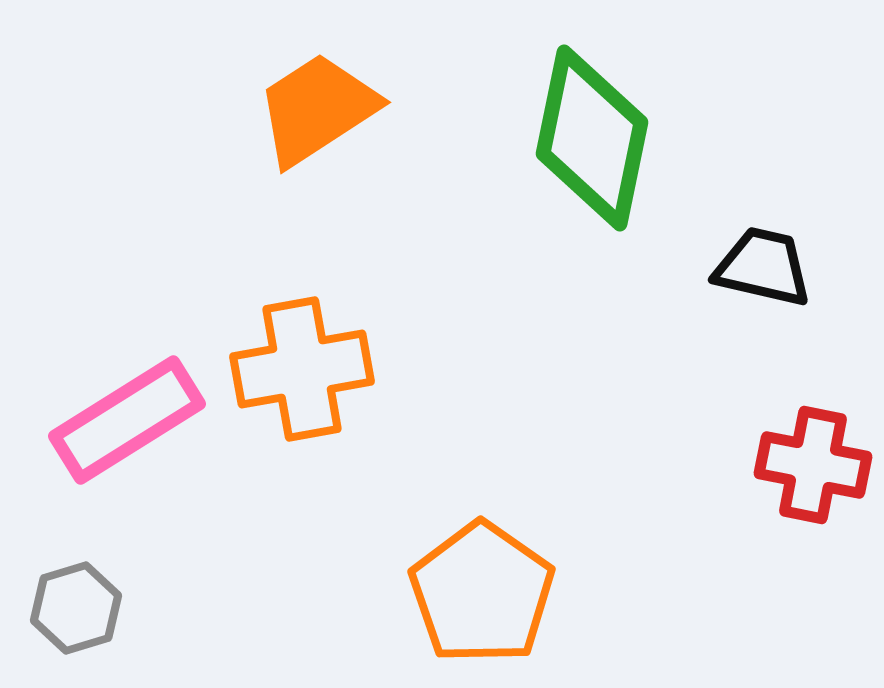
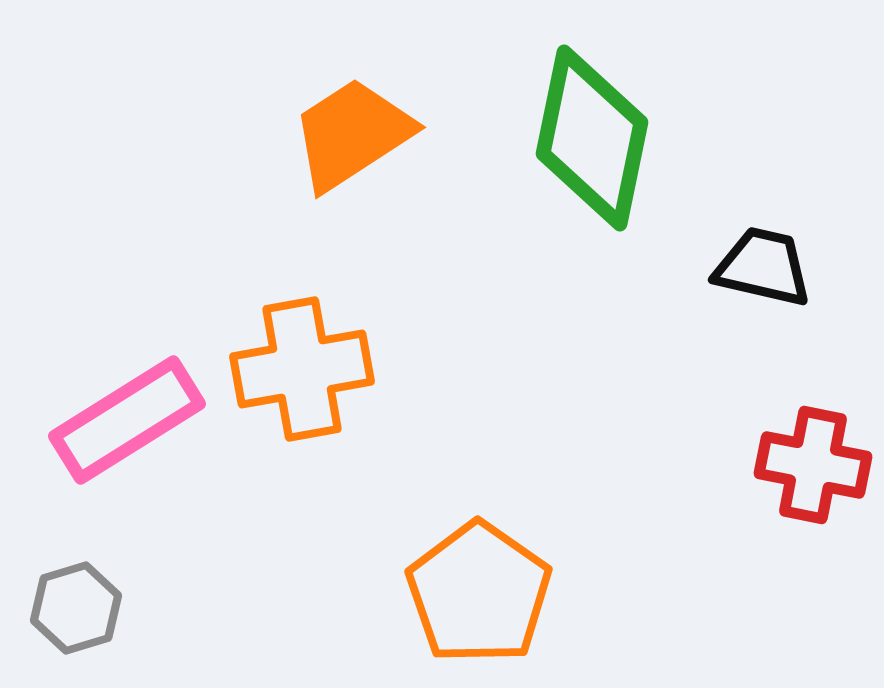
orange trapezoid: moved 35 px right, 25 px down
orange pentagon: moved 3 px left
